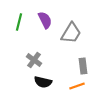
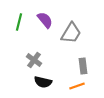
purple semicircle: rotated 12 degrees counterclockwise
